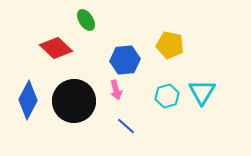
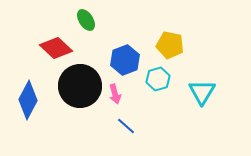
blue hexagon: rotated 16 degrees counterclockwise
pink arrow: moved 1 px left, 4 px down
cyan hexagon: moved 9 px left, 17 px up
black circle: moved 6 px right, 15 px up
